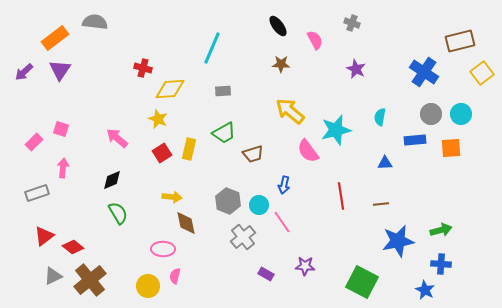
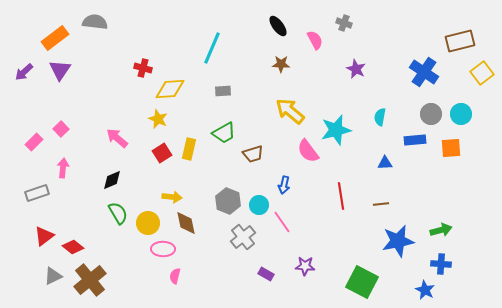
gray cross at (352, 23): moved 8 px left
pink square at (61, 129): rotated 28 degrees clockwise
yellow circle at (148, 286): moved 63 px up
